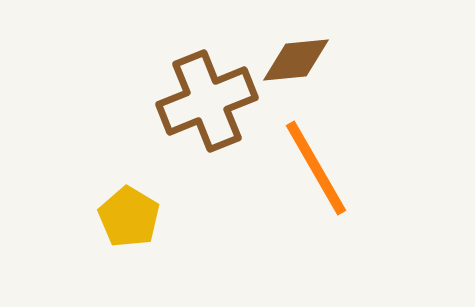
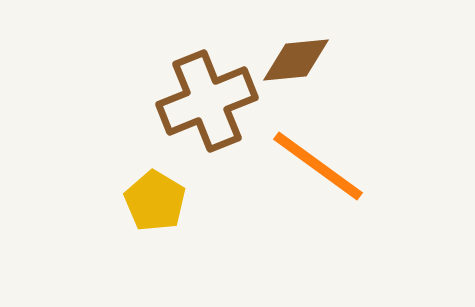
orange line: moved 2 px right, 2 px up; rotated 24 degrees counterclockwise
yellow pentagon: moved 26 px right, 16 px up
